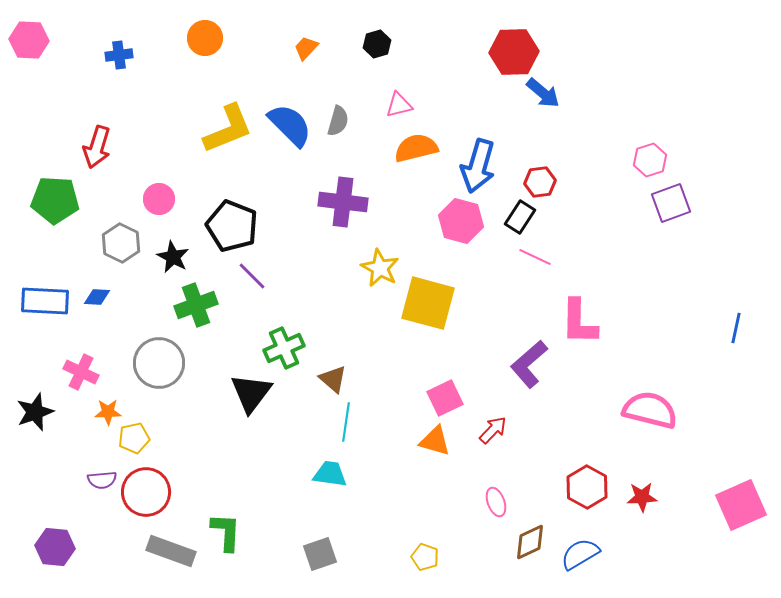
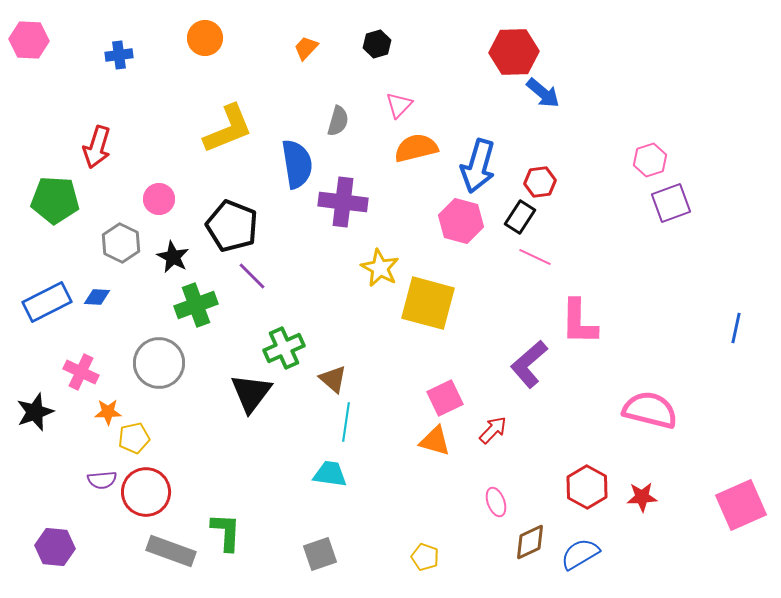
pink triangle at (399, 105): rotated 32 degrees counterclockwise
blue semicircle at (290, 125): moved 7 px right, 39 px down; rotated 36 degrees clockwise
blue rectangle at (45, 301): moved 2 px right, 1 px down; rotated 30 degrees counterclockwise
